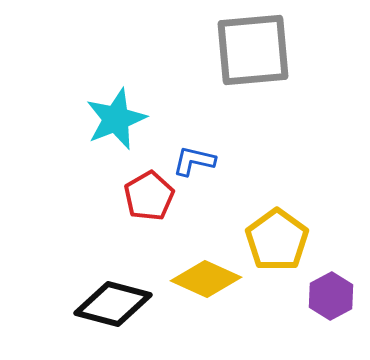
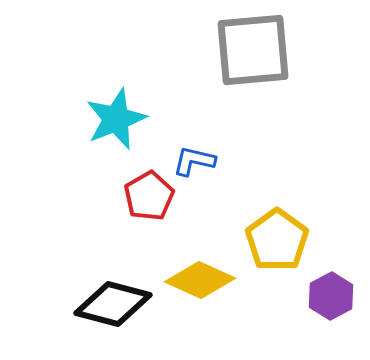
yellow diamond: moved 6 px left, 1 px down
